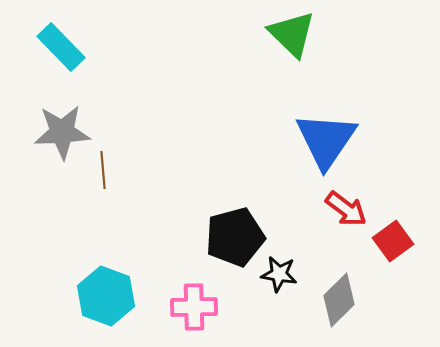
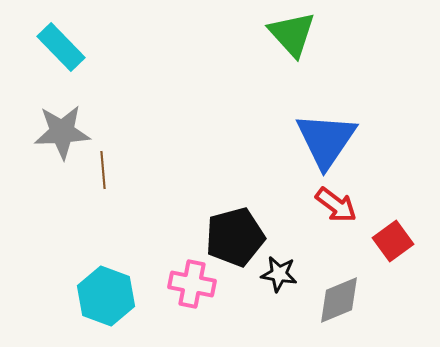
green triangle: rotated 4 degrees clockwise
red arrow: moved 10 px left, 4 px up
gray diamond: rotated 22 degrees clockwise
pink cross: moved 2 px left, 23 px up; rotated 12 degrees clockwise
